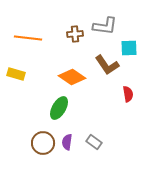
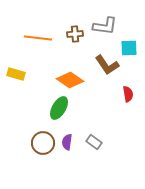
orange line: moved 10 px right
orange diamond: moved 2 px left, 3 px down
